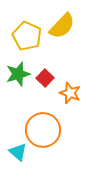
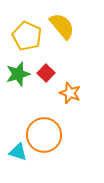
yellow semicircle: rotated 84 degrees counterclockwise
red square: moved 1 px right, 5 px up
orange circle: moved 1 px right, 5 px down
cyan triangle: rotated 24 degrees counterclockwise
